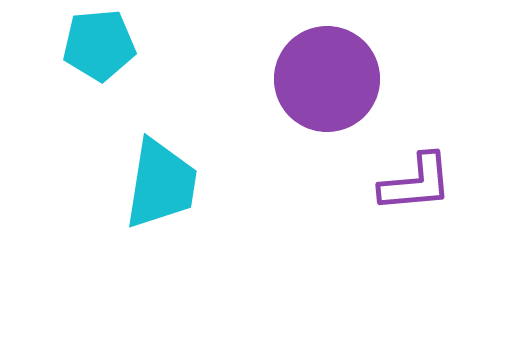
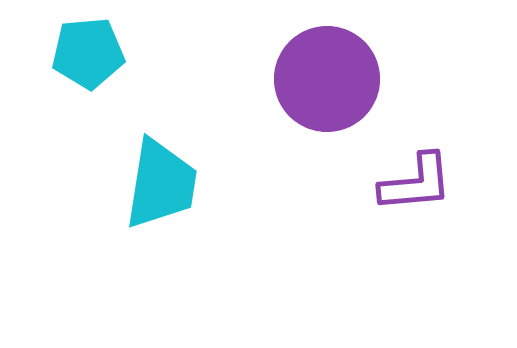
cyan pentagon: moved 11 px left, 8 px down
